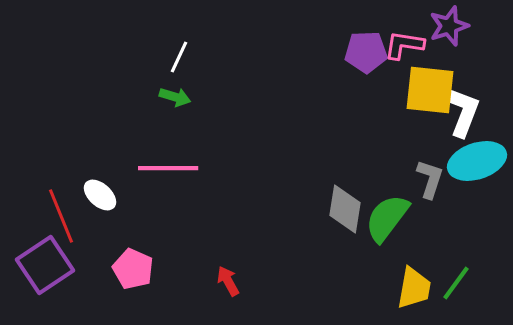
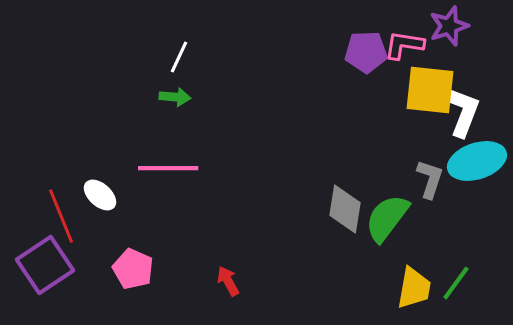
green arrow: rotated 12 degrees counterclockwise
